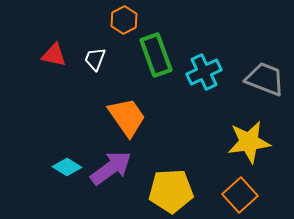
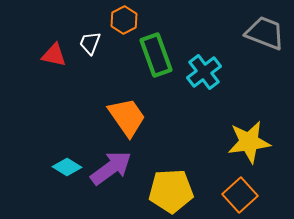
white trapezoid: moved 5 px left, 16 px up
cyan cross: rotated 12 degrees counterclockwise
gray trapezoid: moved 46 px up
